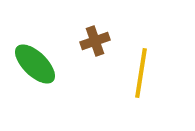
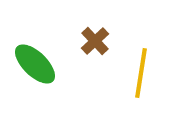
brown cross: rotated 24 degrees counterclockwise
